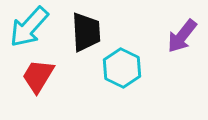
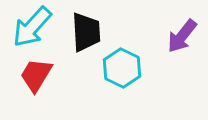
cyan arrow: moved 3 px right
red trapezoid: moved 2 px left, 1 px up
